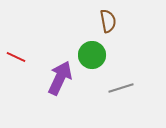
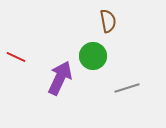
green circle: moved 1 px right, 1 px down
gray line: moved 6 px right
